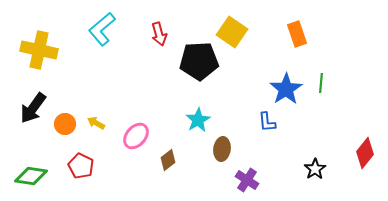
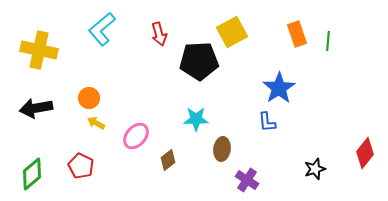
yellow square: rotated 28 degrees clockwise
green line: moved 7 px right, 42 px up
blue star: moved 7 px left, 1 px up
black arrow: moved 3 px right; rotated 44 degrees clockwise
cyan star: moved 2 px left, 1 px up; rotated 30 degrees clockwise
orange circle: moved 24 px right, 26 px up
black star: rotated 15 degrees clockwise
green diamond: moved 1 px right, 2 px up; rotated 48 degrees counterclockwise
